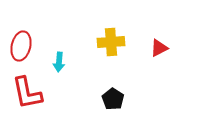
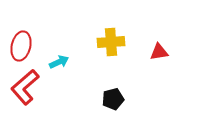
red triangle: moved 4 px down; rotated 18 degrees clockwise
cyan arrow: rotated 120 degrees counterclockwise
red L-shape: moved 2 px left, 6 px up; rotated 60 degrees clockwise
black pentagon: rotated 25 degrees clockwise
